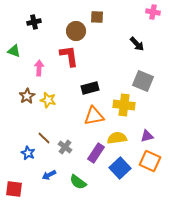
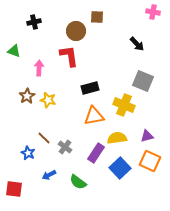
yellow cross: rotated 15 degrees clockwise
